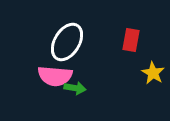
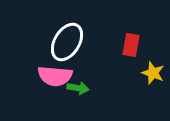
red rectangle: moved 5 px down
yellow star: rotated 10 degrees counterclockwise
green arrow: moved 3 px right
